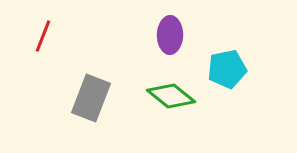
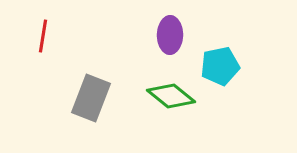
red line: rotated 12 degrees counterclockwise
cyan pentagon: moved 7 px left, 3 px up
